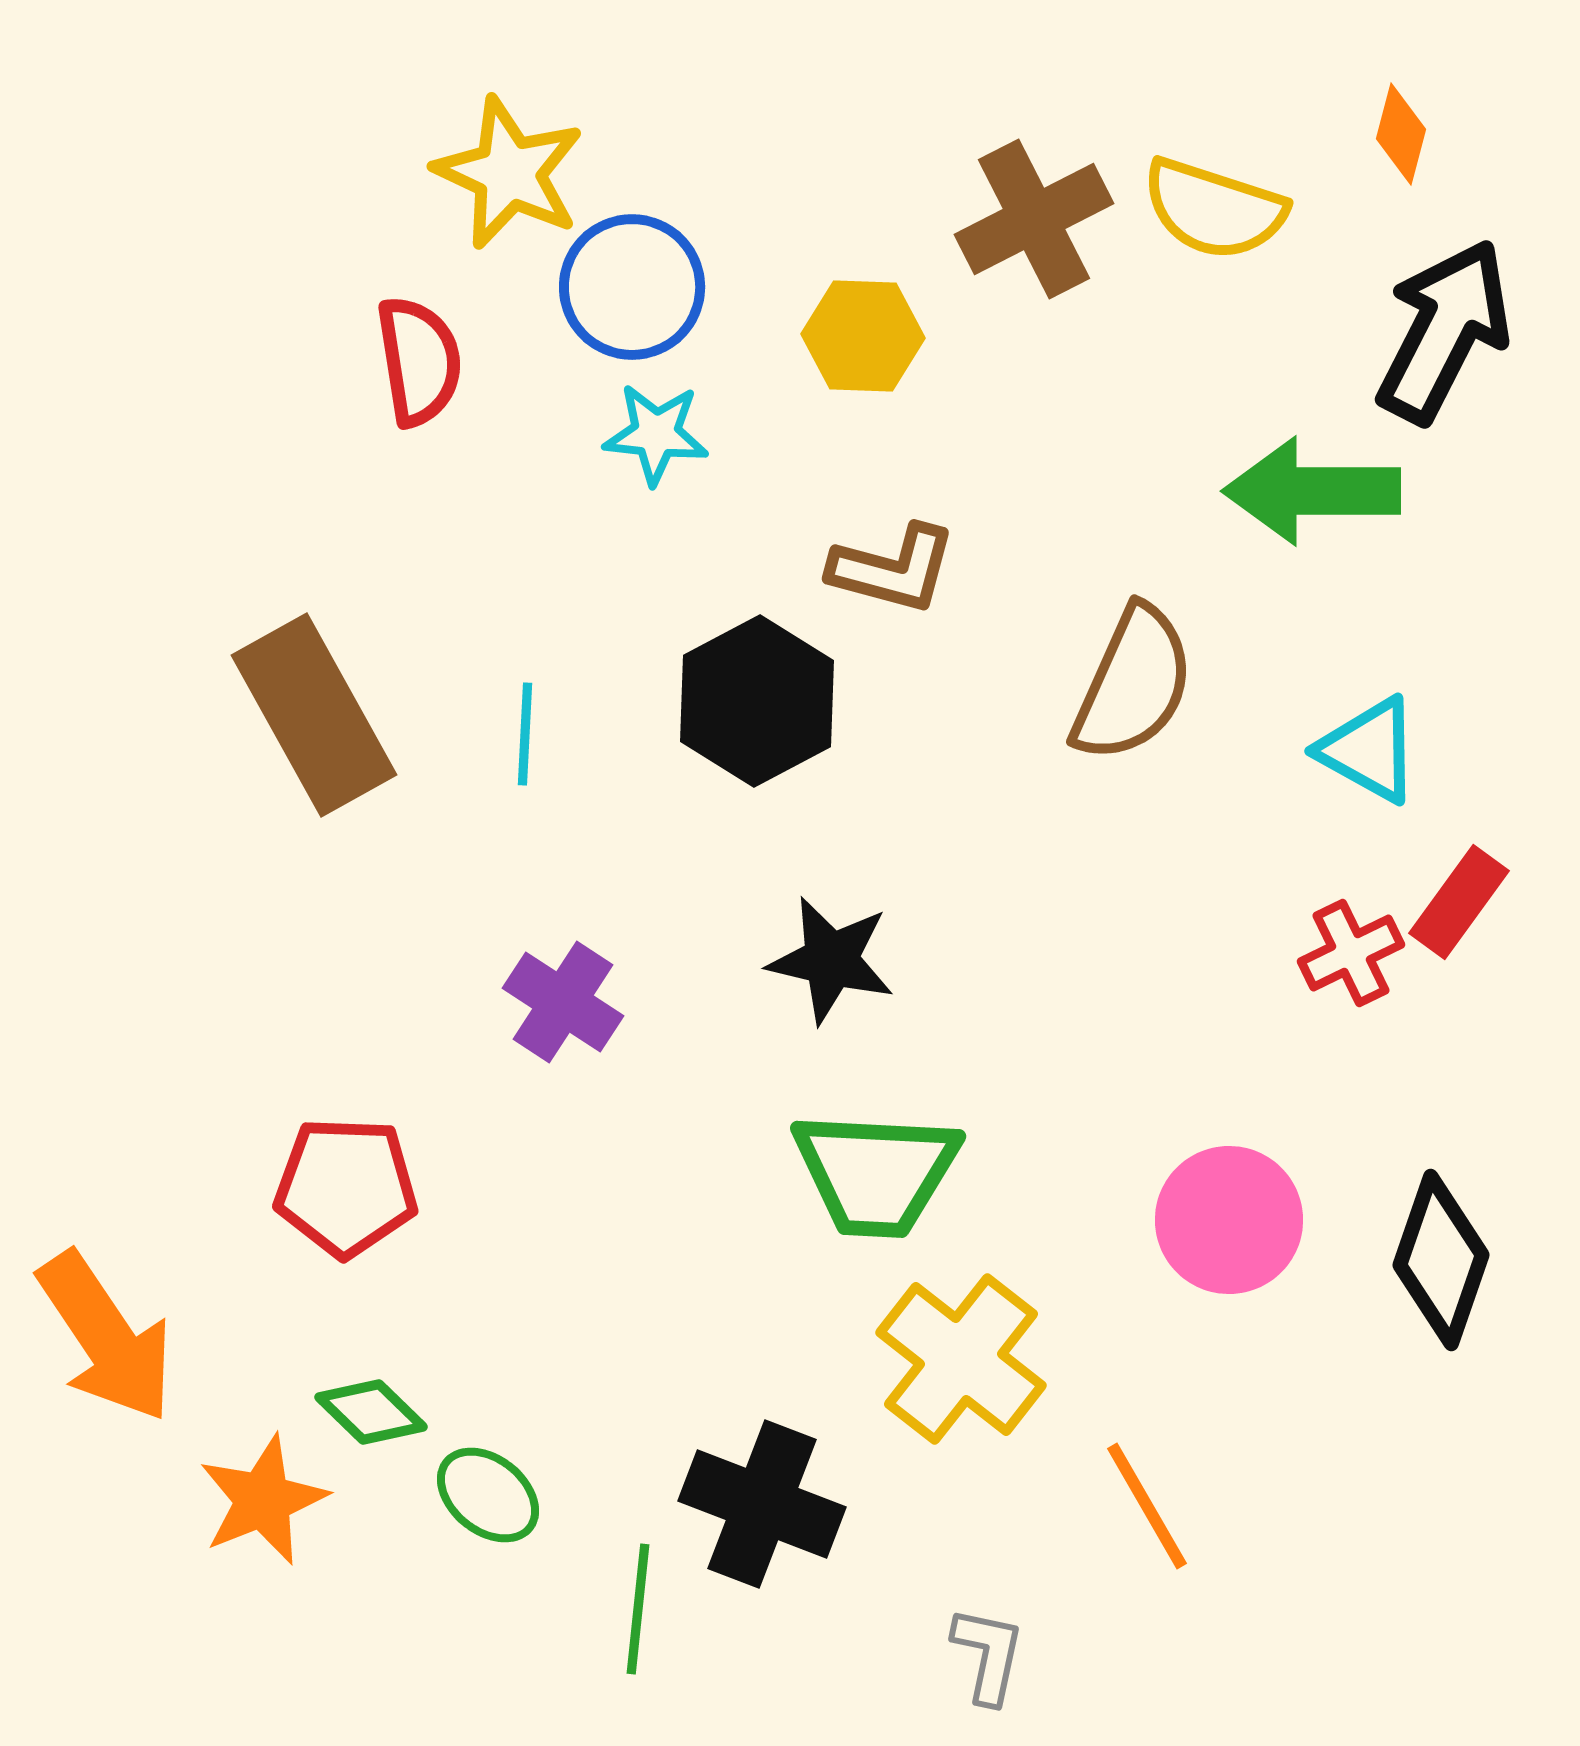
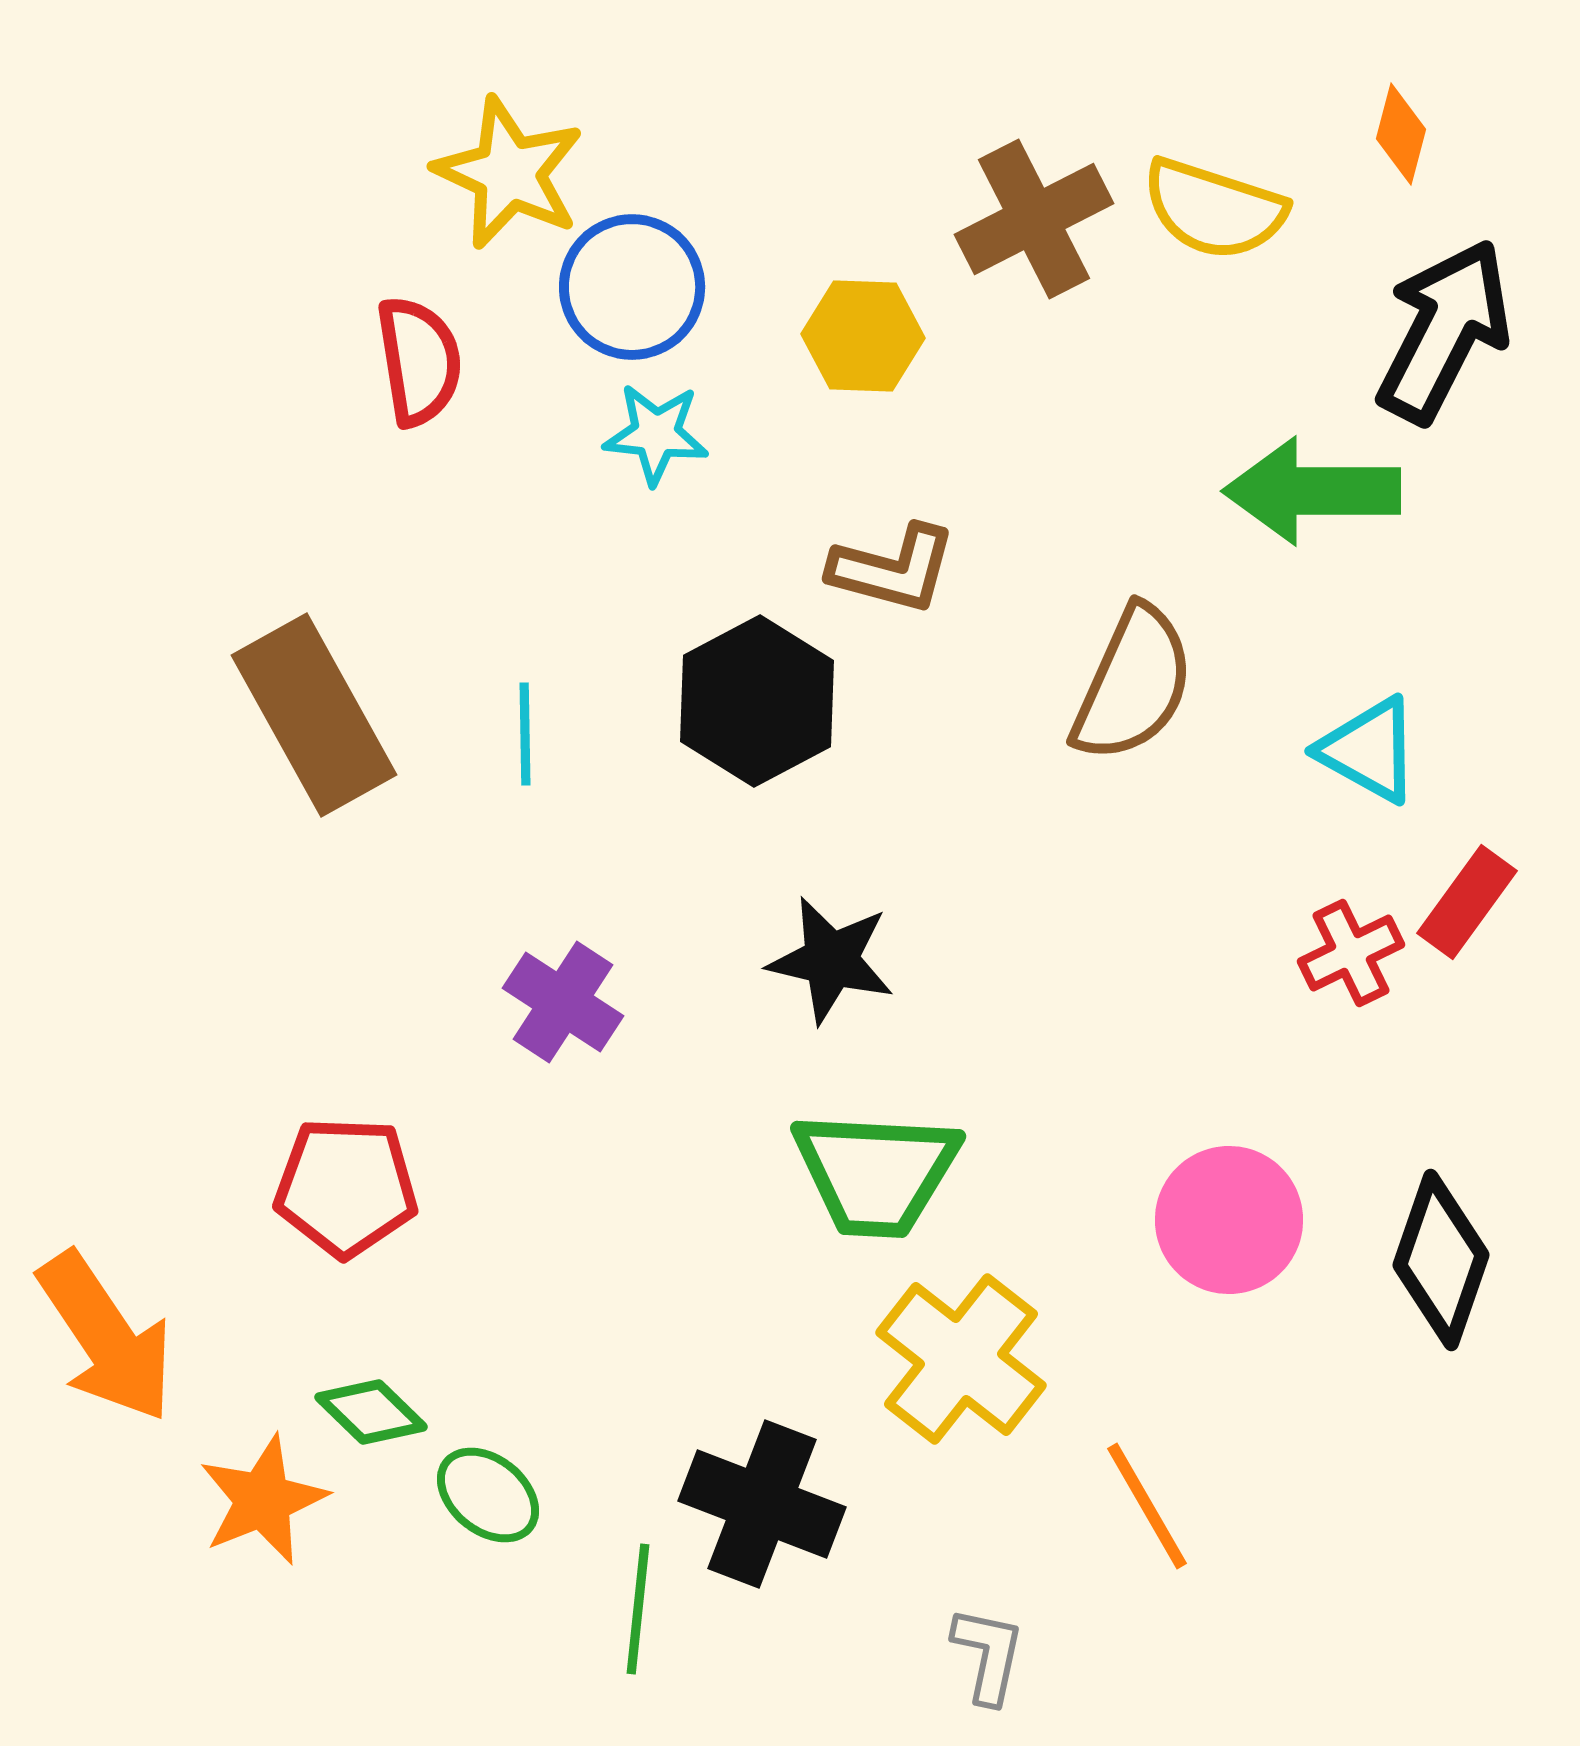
cyan line: rotated 4 degrees counterclockwise
red rectangle: moved 8 px right
